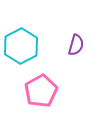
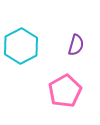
pink pentagon: moved 24 px right
